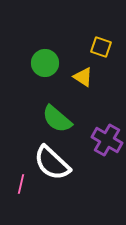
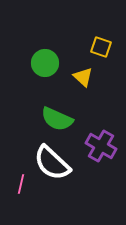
yellow triangle: rotated 10 degrees clockwise
green semicircle: rotated 16 degrees counterclockwise
purple cross: moved 6 px left, 6 px down
